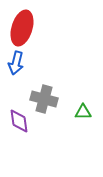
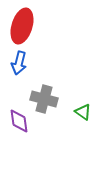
red ellipse: moved 2 px up
blue arrow: moved 3 px right
green triangle: rotated 36 degrees clockwise
